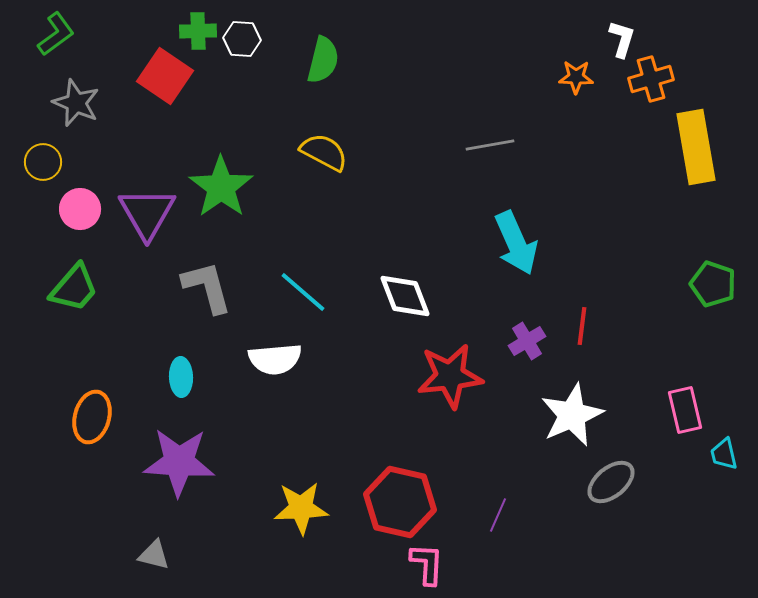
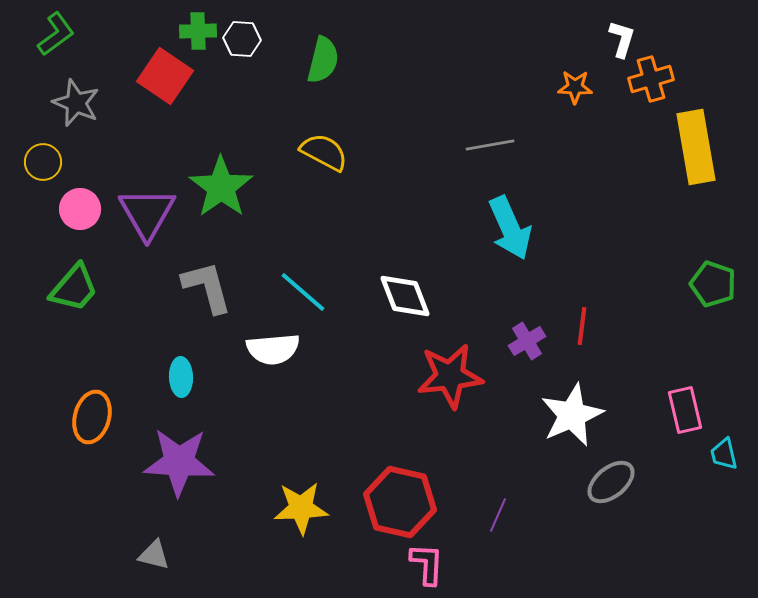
orange star: moved 1 px left, 10 px down
cyan arrow: moved 6 px left, 15 px up
white semicircle: moved 2 px left, 10 px up
